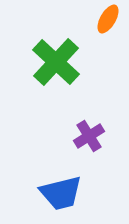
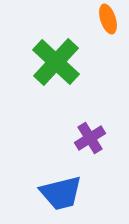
orange ellipse: rotated 48 degrees counterclockwise
purple cross: moved 1 px right, 2 px down
